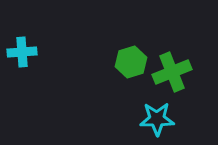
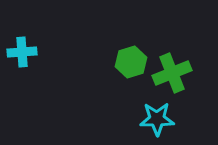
green cross: moved 1 px down
